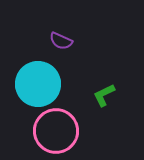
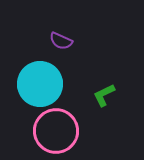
cyan circle: moved 2 px right
